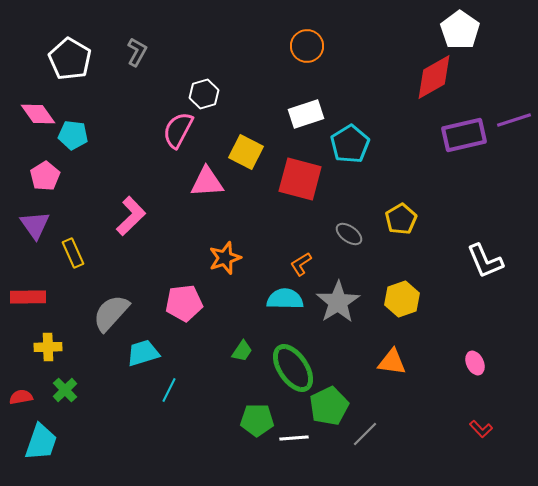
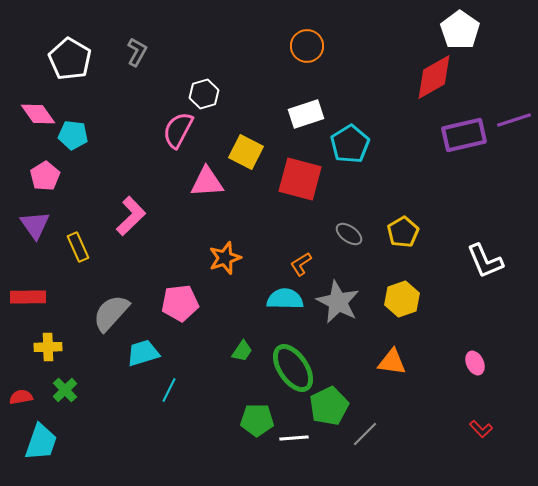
yellow pentagon at (401, 219): moved 2 px right, 13 px down
yellow rectangle at (73, 253): moved 5 px right, 6 px up
gray star at (338, 302): rotated 12 degrees counterclockwise
pink pentagon at (184, 303): moved 4 px left
